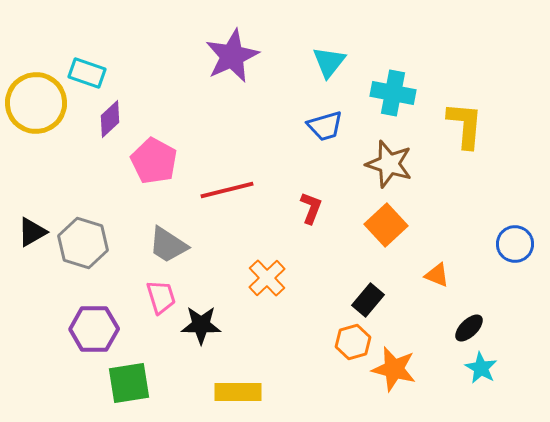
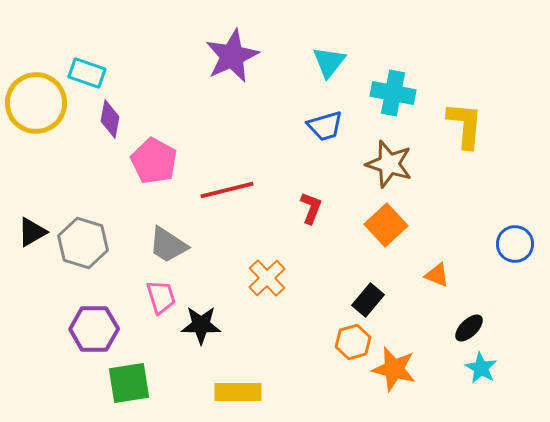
purple diamond: rotated 36 degrees counterclockwise
